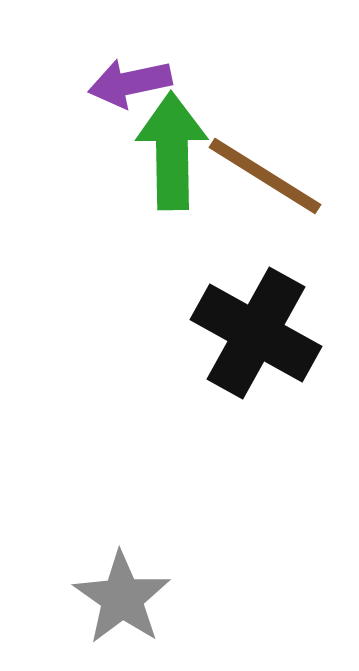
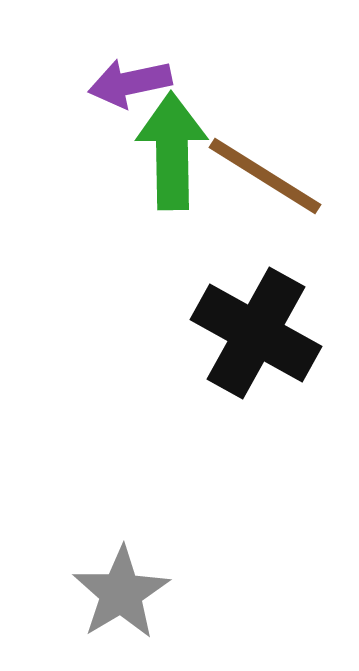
gray star: moved 1 px left, 5 px up; rotated 6 degrees clockwise
